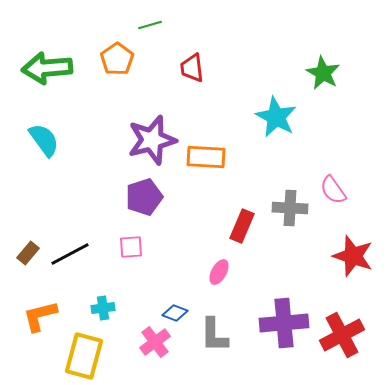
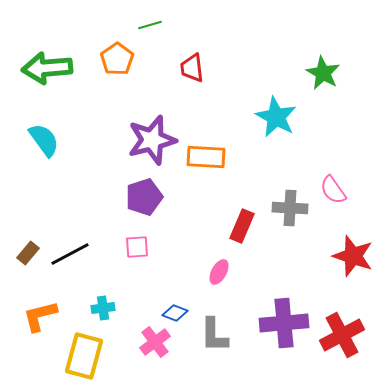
pink square: moved 6 px right
